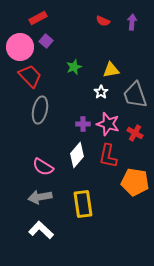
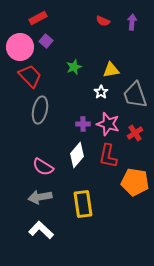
red cross: rotated 28 degrees clockwise
